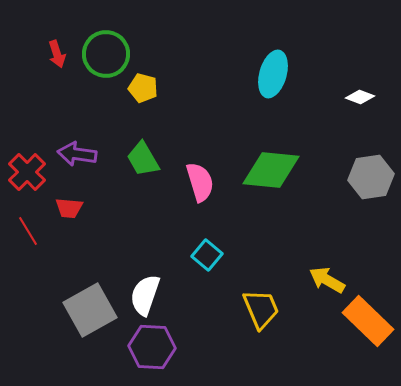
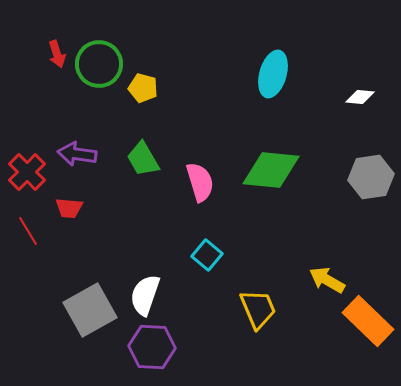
green circle: moved 7 px left, 10 px down
white diamond: rotated 16 degrees counterclockwise
yellow trapezoid: moved 3 px left
